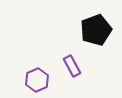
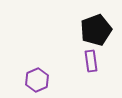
purple rectangle: moved 19 px right, 5 px up; rotated 20 degrees clockwise
